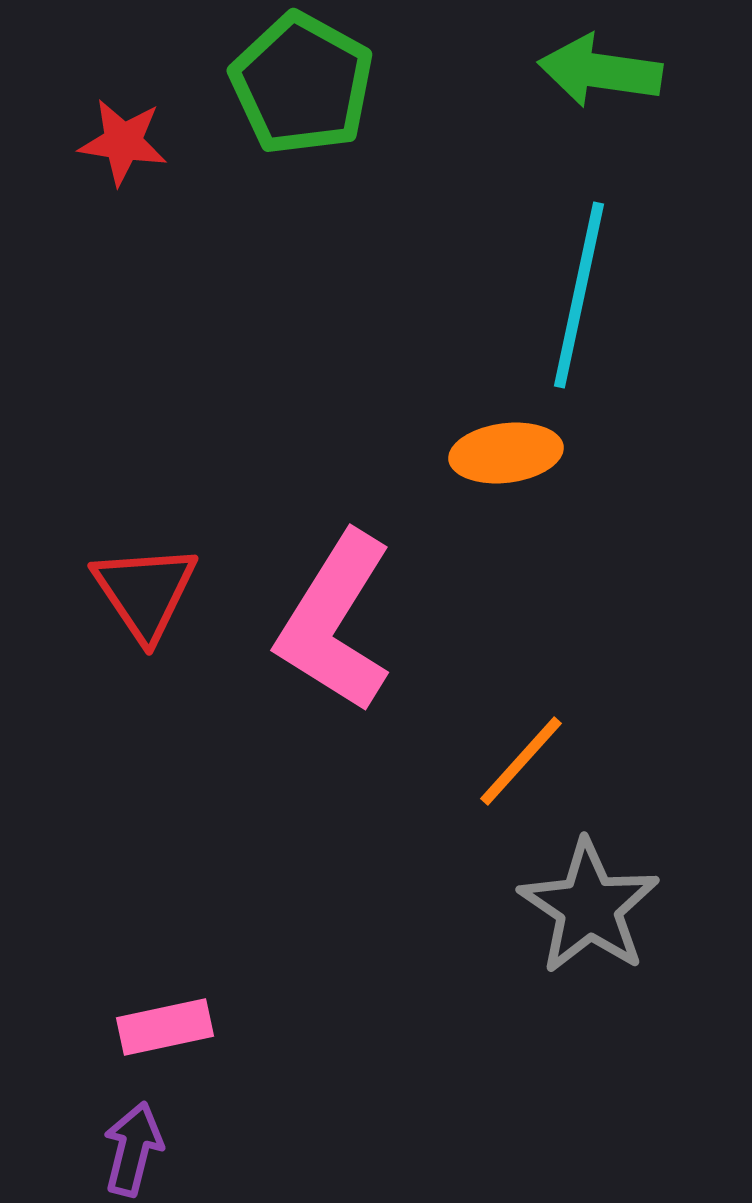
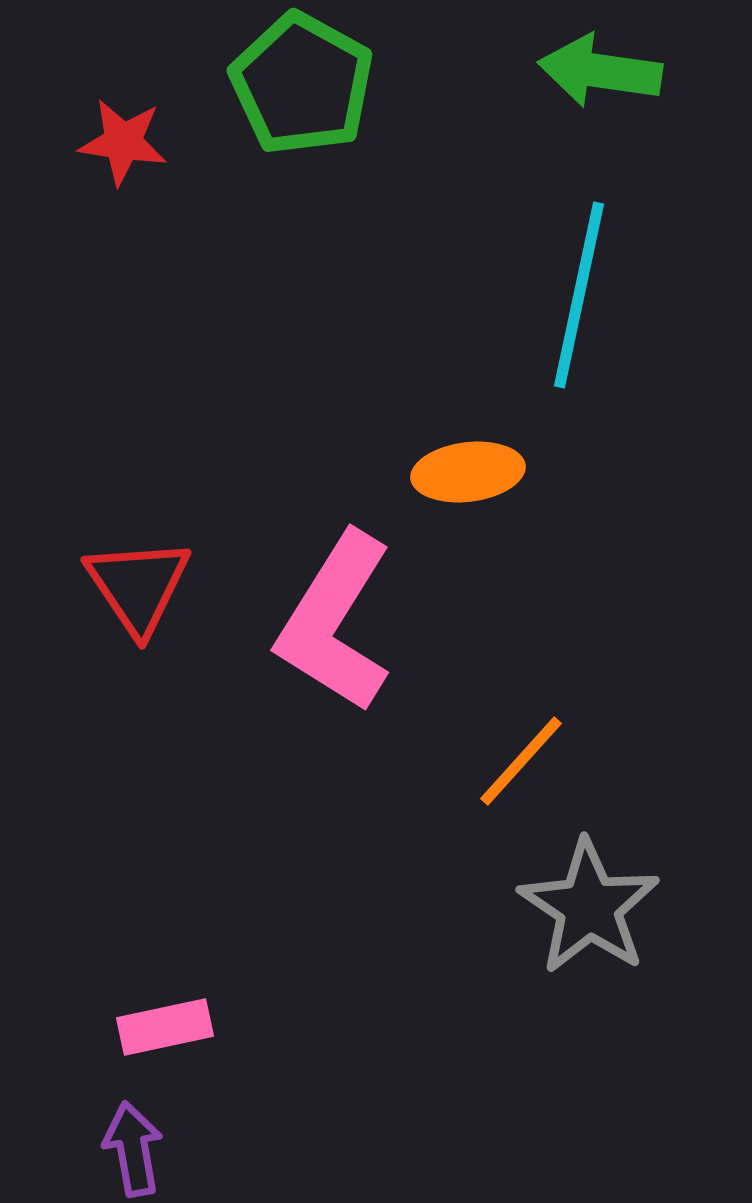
orange ellipse: moved 38 px left, 19 px down
red triangle: moved 7 px left, 6 px up
purple arrow: rotated 24 degrees counterclockwise
